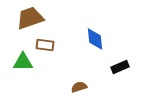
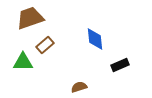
brown rectangle: rotated 48 degrees counterclockwise
black rectangle: moved 2 px up
